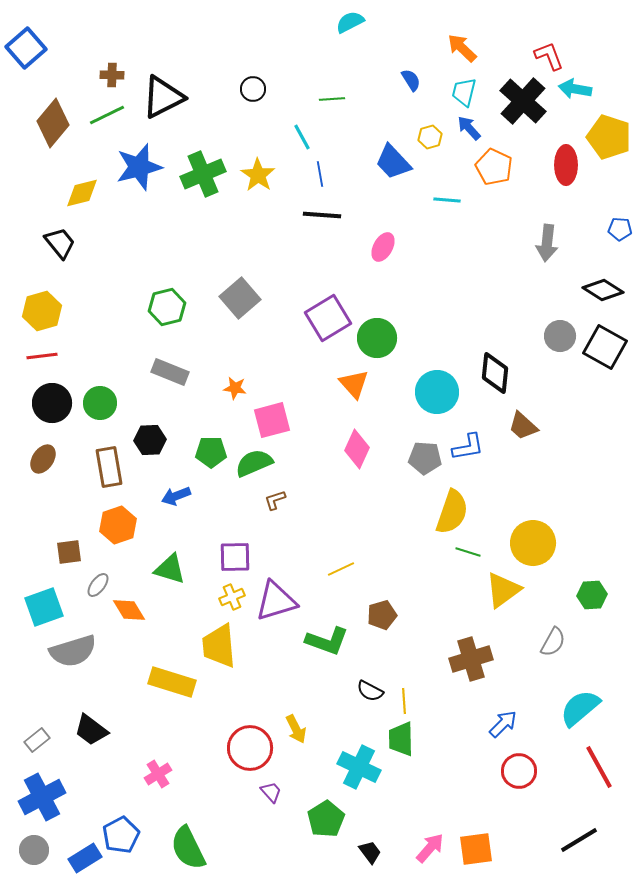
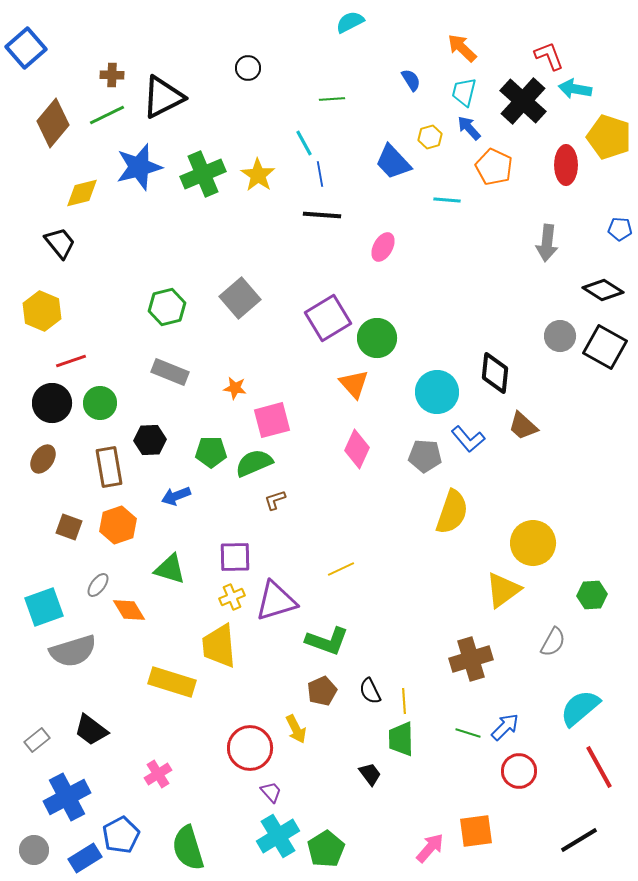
black circle at (253, 89): moved 5 px left, 21 px up
cyan line at (302, 137): moved 2 px right, 6 px down
yellow hexagon at (42, 311): rotated 21 degrees counterclockwise
red line at (42, 356): moved 29 px right, 5 px down; rotated 12 degrees counterclockwise
blue L-shape at (468, 447): moved 8 px up; rotated 60 degrees clockwise
gray pentagon at (425, 458): moved 2 px up
brown square at (69, 552): moved 25 px up; rotated 28 degrees clockwise
green line at (468, 552): moved 181 px down
brown pentagon at (382, 615): moved 60 px left, 76 px down; rotated 8 degrees counterclockwise
black semicircle at (370, 691): rotated 36 degrees clockwise
blue arrow at (503, 724): moved 2 px right, 3 px down
cyan cross at (359, 767): moved 81 px left, 69 px down; rotated 33 degrees clockwise
blue cross at (42, 797): moved 25 px right
green pentagon at (326, 819): moved 30 px down
green semicircle at (188, 848): rotated 9 degrees clockwise
orange square at (476, 849): moved 18 px up
black trapezoid at (370, 852): moved 78 px up
